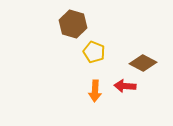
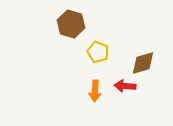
brown hexagon: moved 2 px left
yellow pentagon: moved 4 px right
brown diamond: rotated 44 degrees counterclockwise
